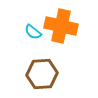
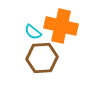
brown hexagon: moved 16 px up
